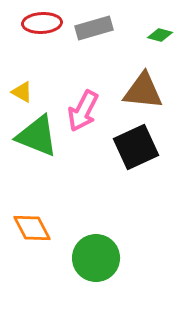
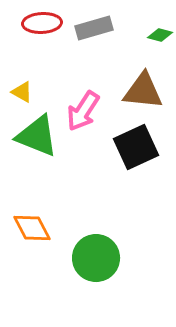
pink arrow: rotated 6 degrees clockwise
